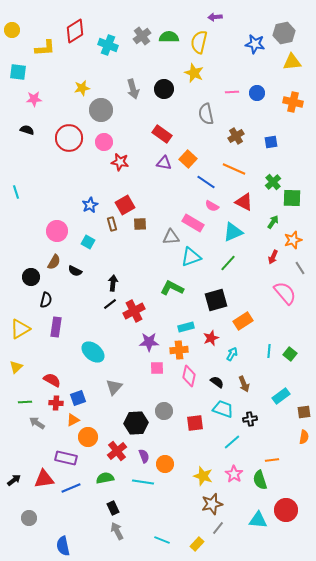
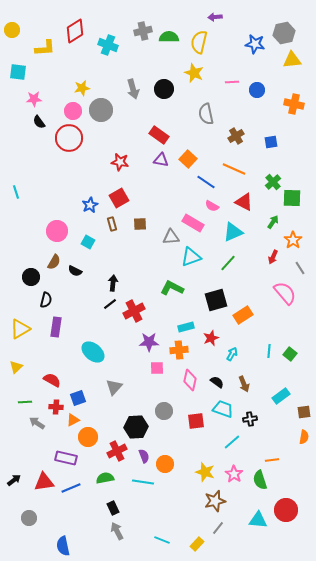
gray cross at (142, 36): moved 1 px right, 5 px up; rotated 24 degrees clockwise
yellow triangle at (292, 62): moved 2 px up
pink line at (232, 92): moved 10 px up
blue circle at (257, 93): moved 3 px up
orange cross at (293, 102): moved 1 px right, 2 px down
black semicircle at (27, 130): moved 12 px right, 8 px up; rotated 144 degrees counterclockwise
red rectangle at (162, 134): moved 3 px left, 1 px down
pink circle at (104, 142): moved 31 px left, 31 px up
purple triangle at (164, 163): moved 3 px left, 3 px up
red square at (125, 205): moved 6 px left, 7 px up
orange star at (293, 240): rotated 18 degrees counterclockwise
orange rectangle at (243, 321): moved 6 px up
pink diamond at (189, 376): moved 1 px right, 4 px down
red cross at (56, 403): moved 4 px down
black hexagon at (136, 423): moved 4 px down
red square at (195, 423): moved 1 px right, 2 px up
red cross at (117, 451): rotated 12 degrees clockwise
yellow star at (203, 476): moved 2 px right, 4 px up
red triangle at (44, 479): moved 3 px down
brown star at (212, 504): moved 3 px right, 3 px up
